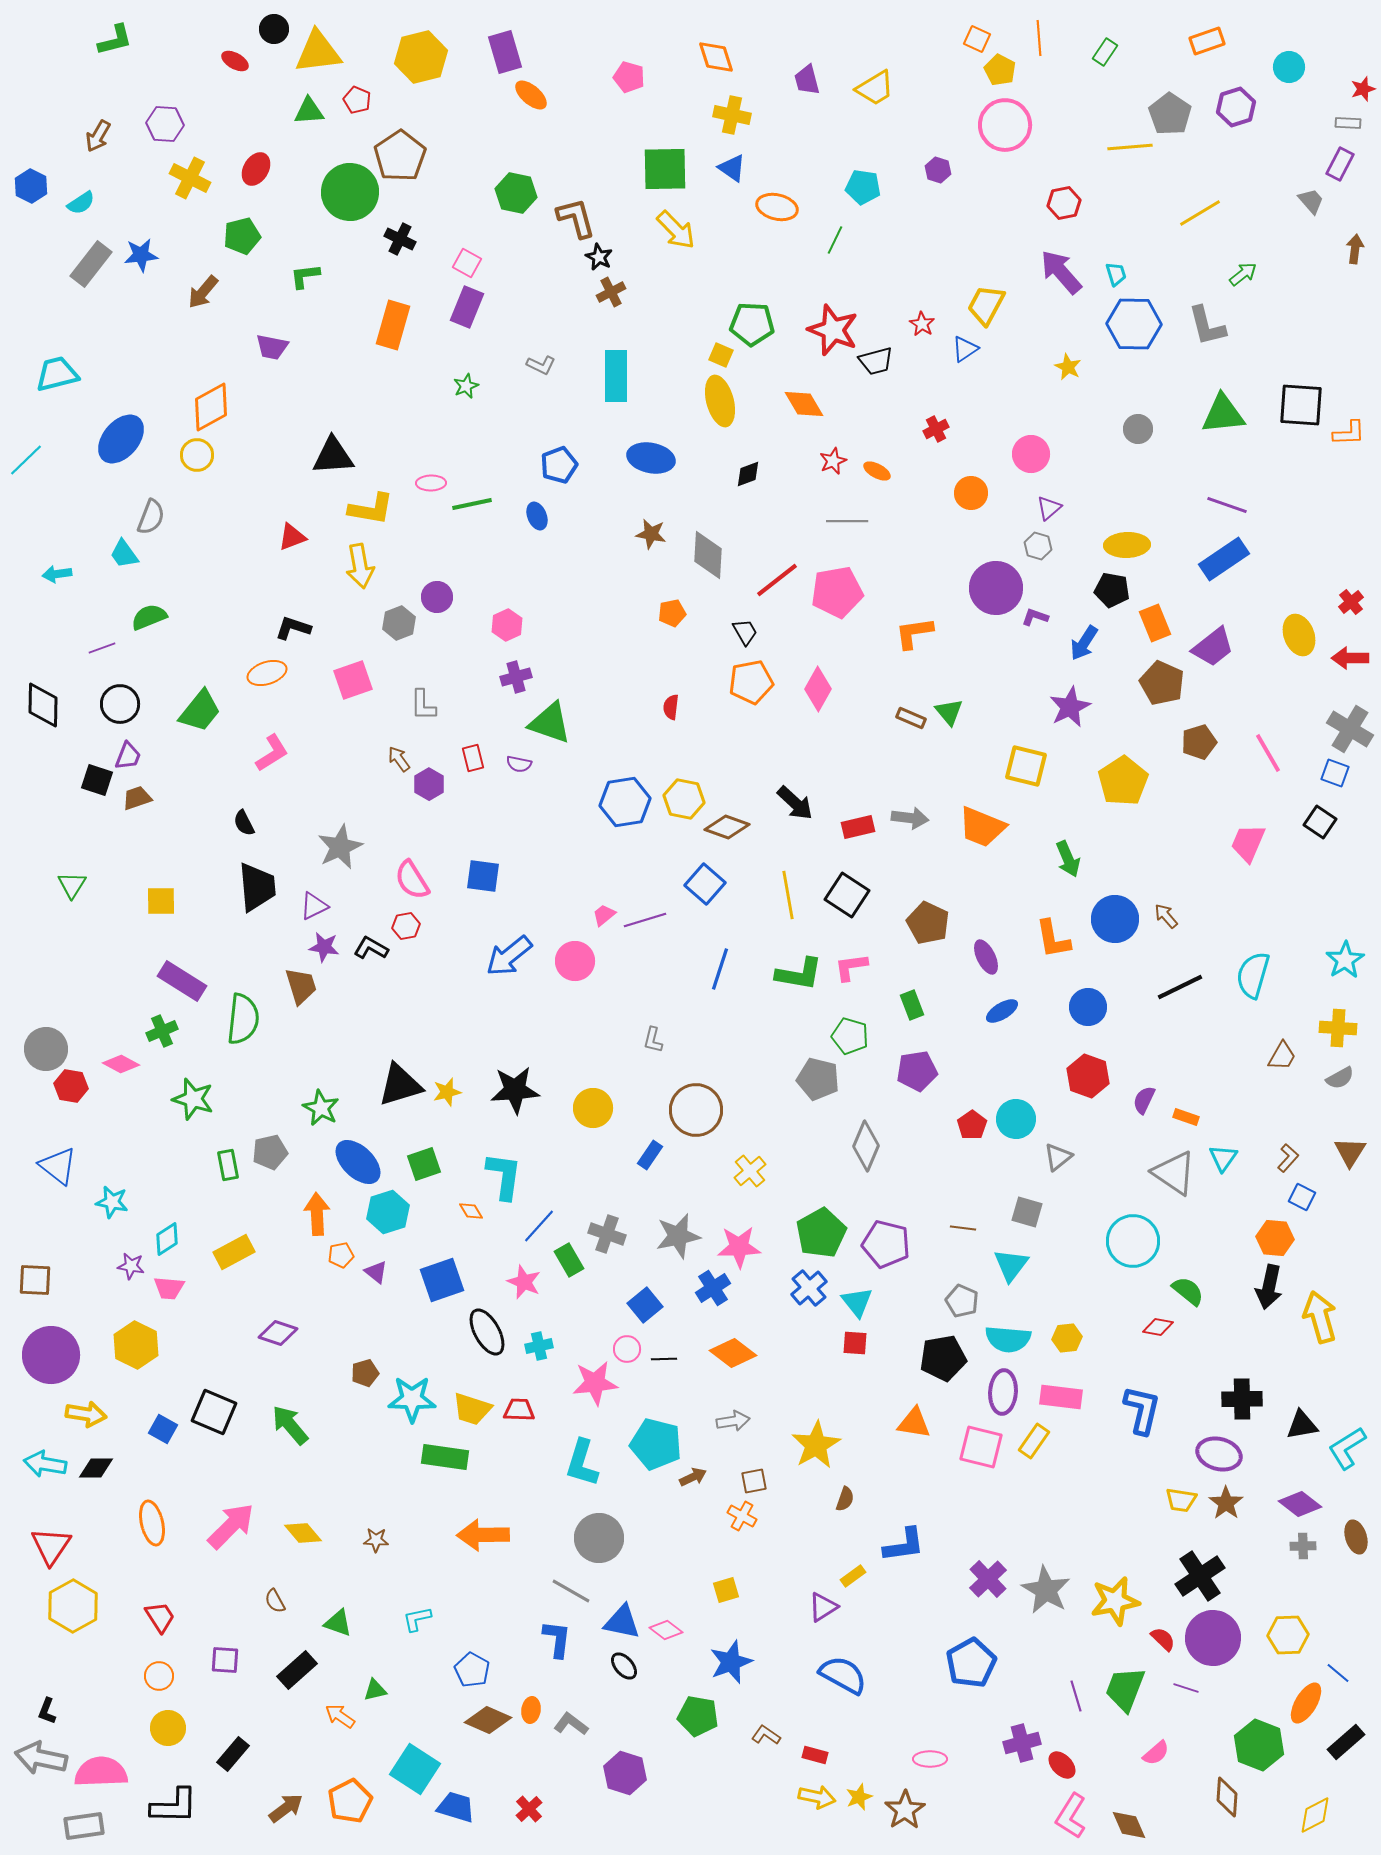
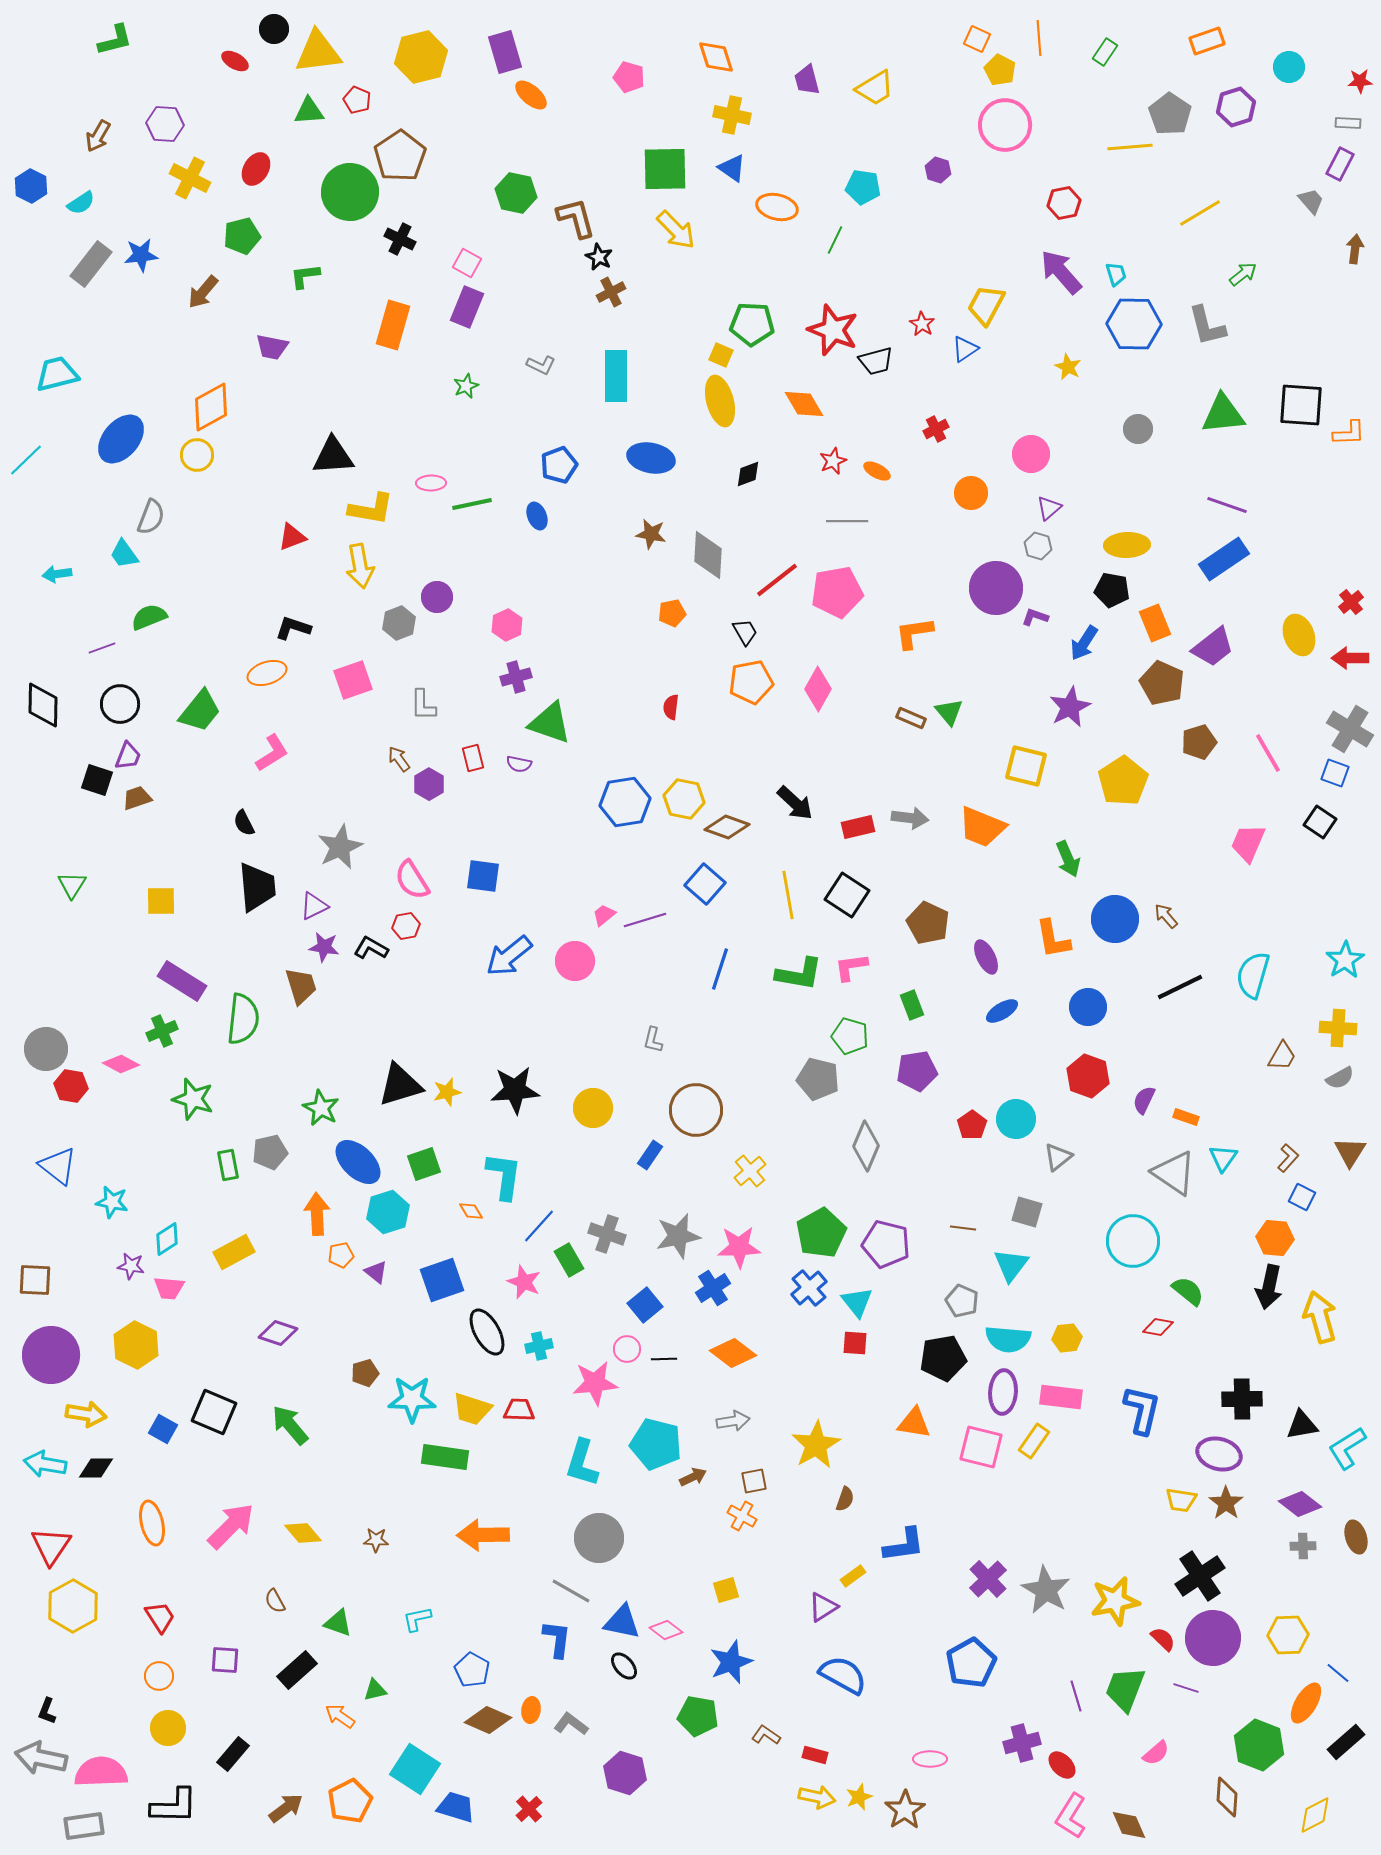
red star at (1363, 89): moved 3 px left, 8 px up; rotated 15 degrees clockwise
